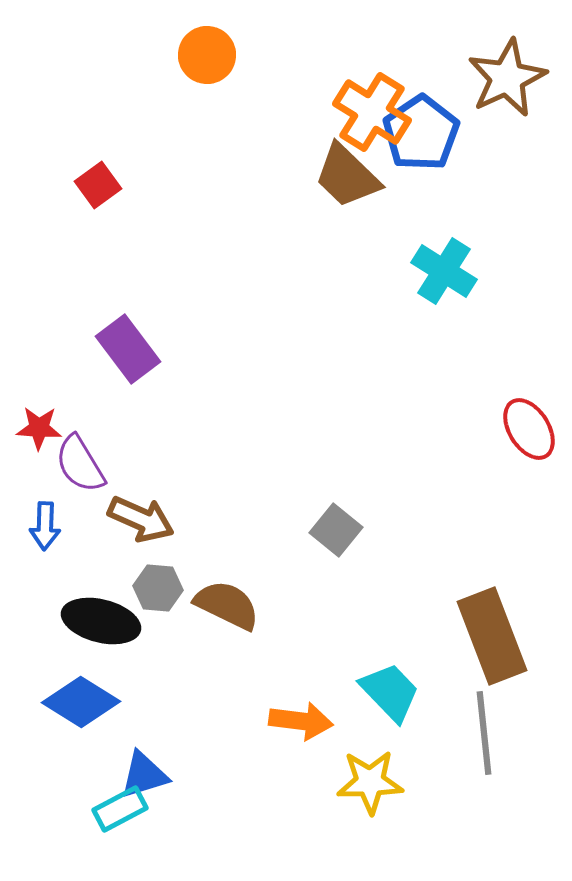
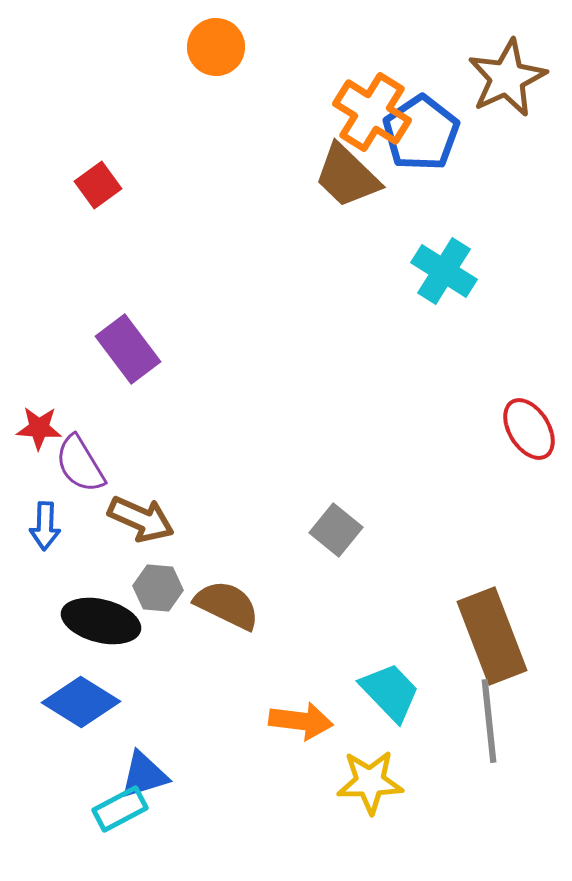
orange circle: moved 9 px right, 8 px up
gray line: moved 5 px right, 12 px up
